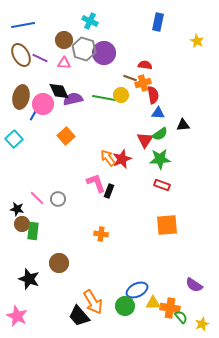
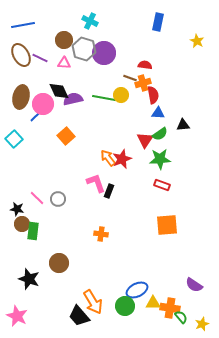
blue line at (34, 114): moved 2 px right, 2 px down; rotated 16 degrees clockwise
